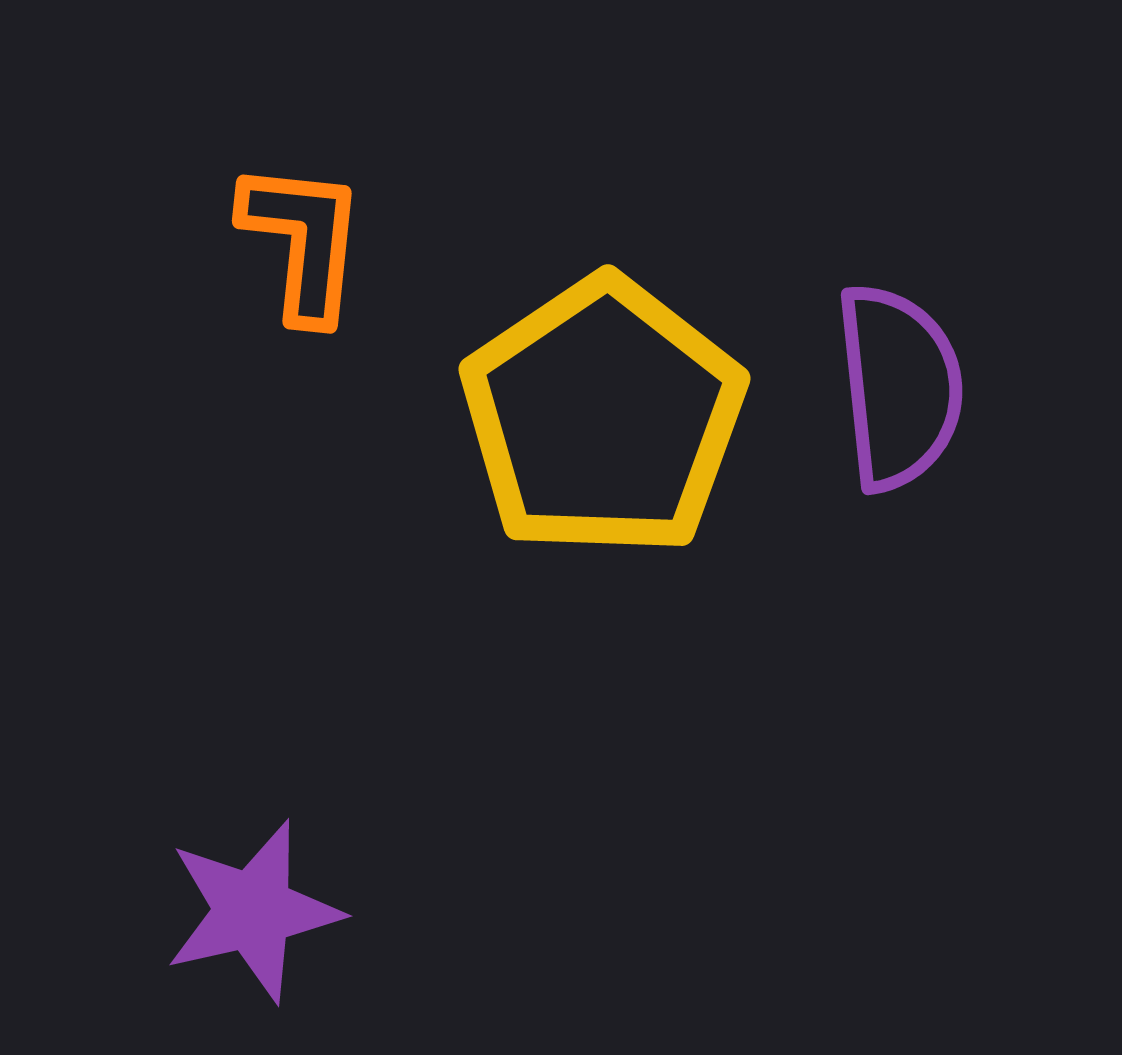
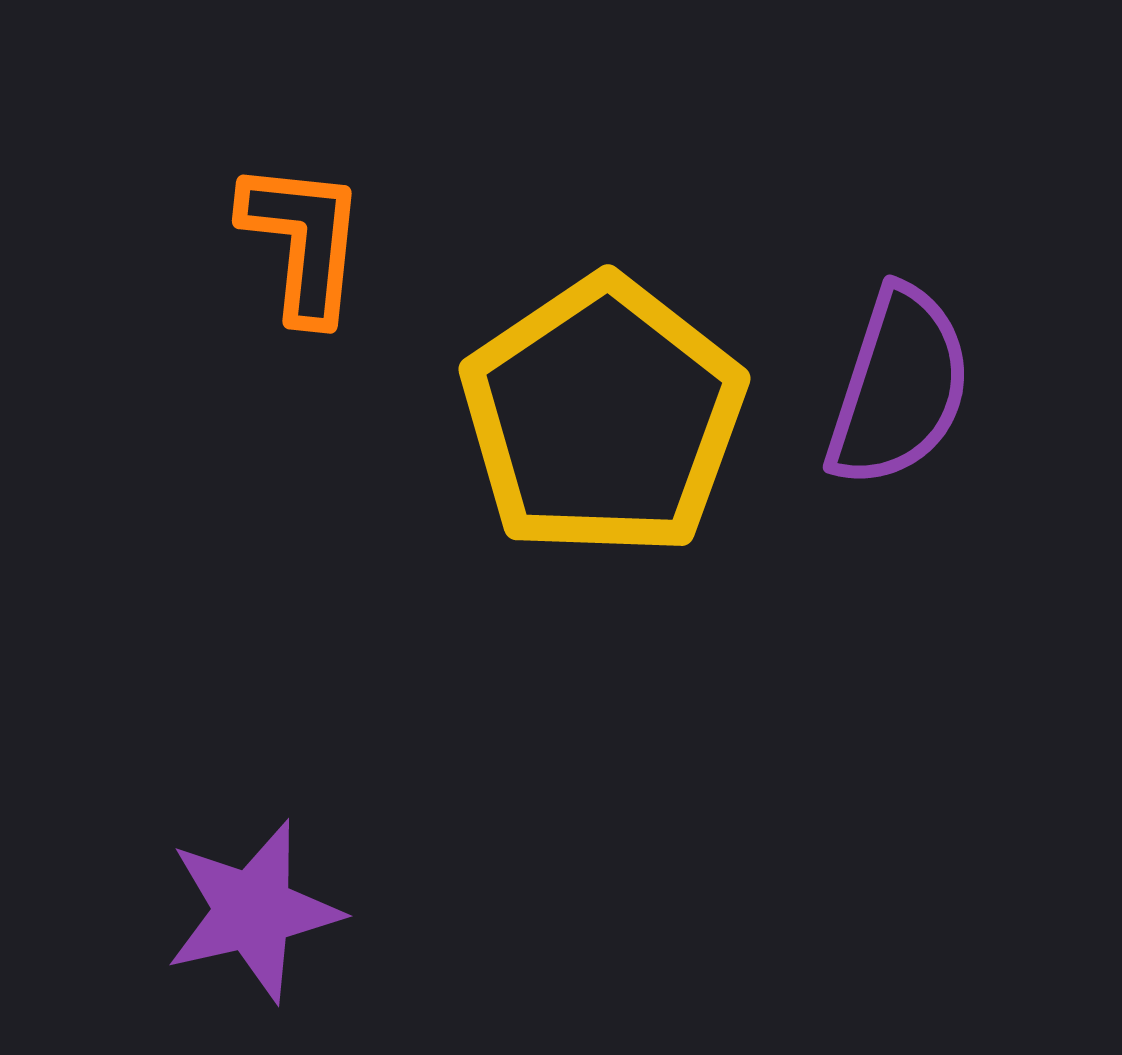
purple semicircle: rotated 24 degrees clockwise
